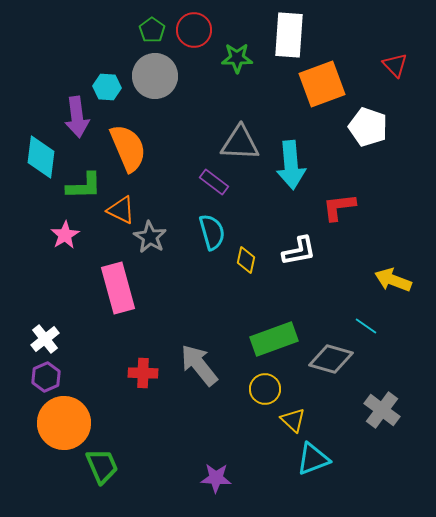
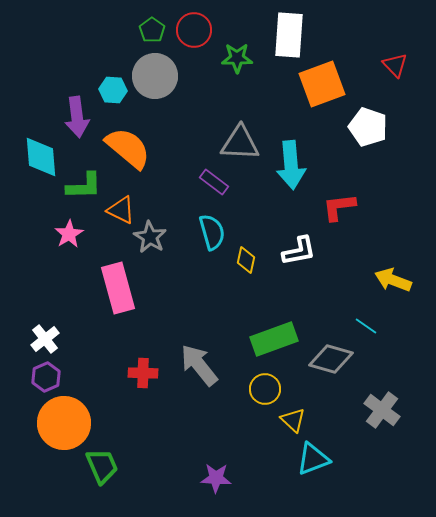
cyan hexagon: moved 6 px right, 3 px down
orange semicircle: rotated 27 degrees counterclockwise
cyan diamond: rotated 12 degrees counterclockwise
pink star: moved 4 px right, 1 px up
